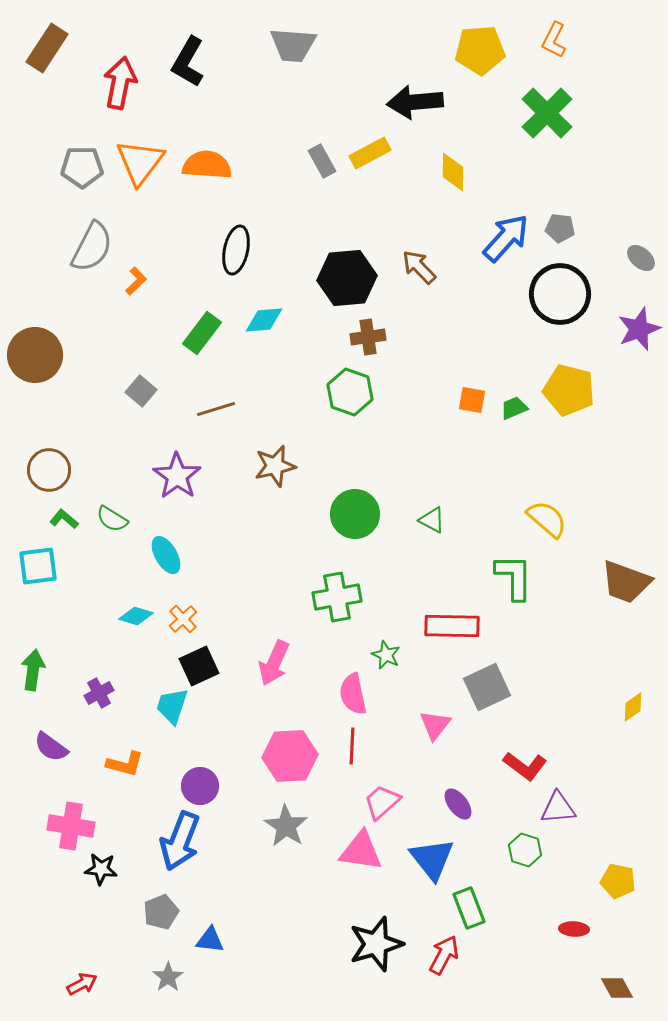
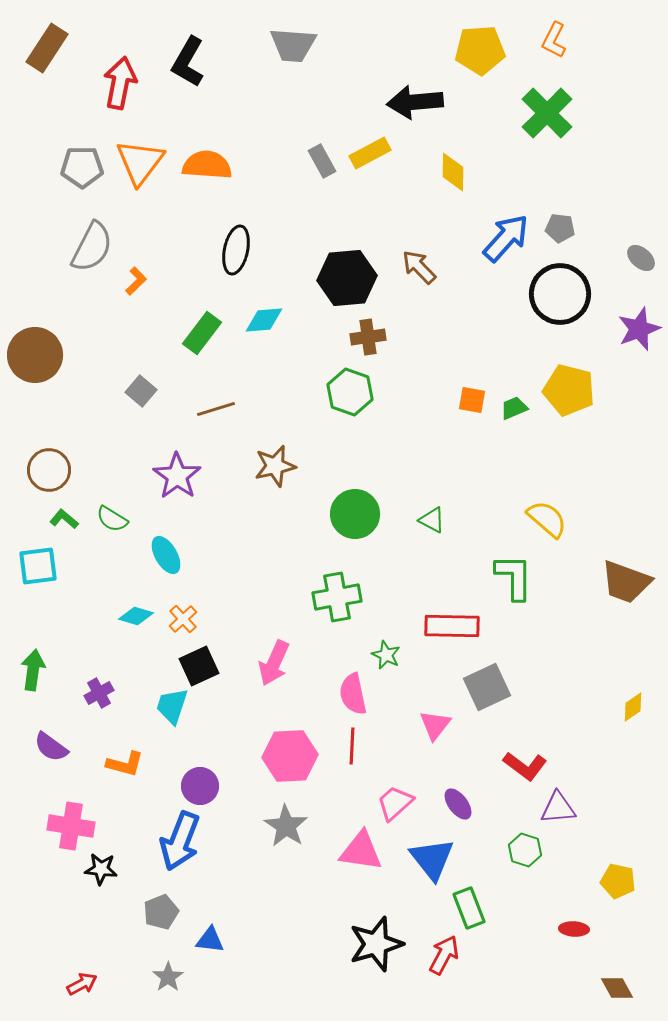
pink trapezoid at (382, 802): moved 13 px right, 1 px down
